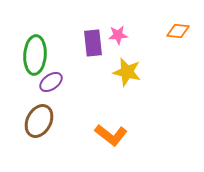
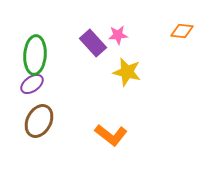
orange diamond: moved 4 px right
purple rectangle: rotated 36 degrees counterclockwise
purple ellipse: moved 19 px left, 2 px down
